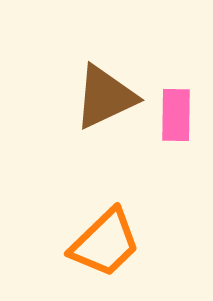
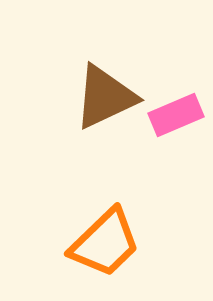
pink rectangle: rotated 66 degrees clockwise
